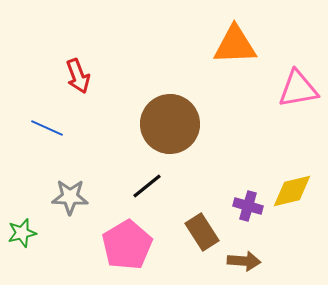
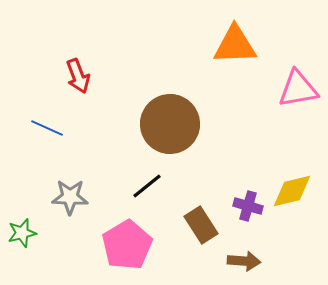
brown rectangle: moved 1 px left, 7 px up
